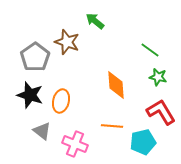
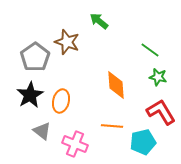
green arrow: moved 4 px right
black star: rotated 24 degrees clockwise
